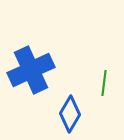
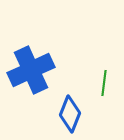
blue diamond: rotated 9 degrees counterclockwise
